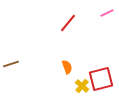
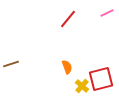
red line: moved 4 px up
